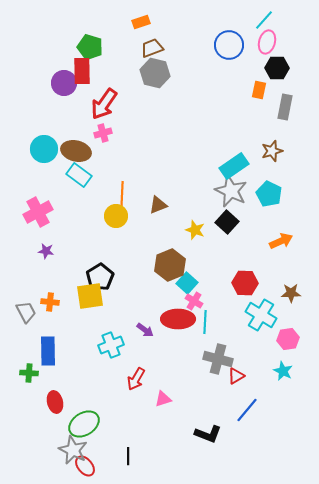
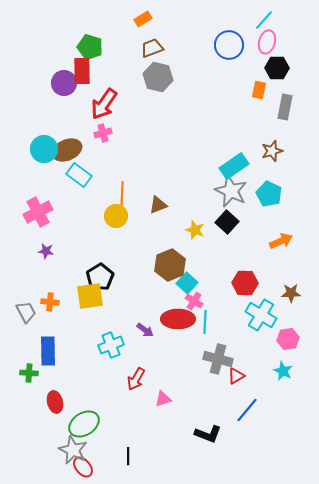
orange rectangle at (141, 22): moved 2 px right, 3 px up; rotated 12 degrees counterclockwise
gray hexagon at (155, 73): moved 3 px right, 4 px down
brown ellipse at (76, 151): moved 9 px left, 1 px up; rotated 36 degrees counterclockwise
red ellipse at (85, 466): moved 2 px left, 1 px down
